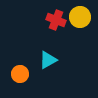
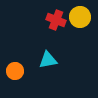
cyan triangle: rotated 18 degrees clockwise
orange circle: moved 5 px left, 3 px up
